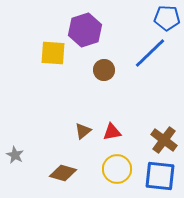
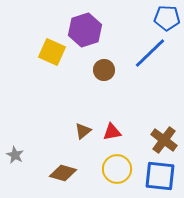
yellow square: moved 1 px left, 1 px up; rotated 20 degrees clockwise
